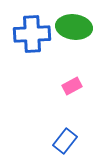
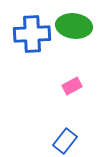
green ellipse: moved 1 px up
